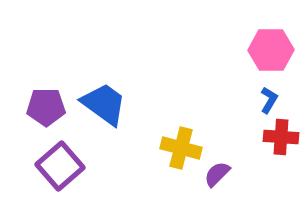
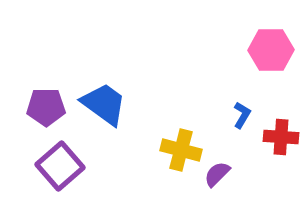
blue L-shape: moved 27 px left, 15 px down
yellow cross: moved 2 px down
